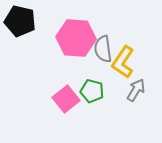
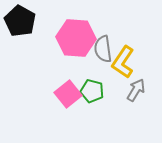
black pentagon: rotated 16 degrees clockwise
pink square: moved 2 px right, 5 px up
